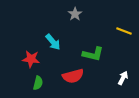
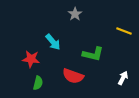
red semicircle: rotated 35 degrees clockwise
